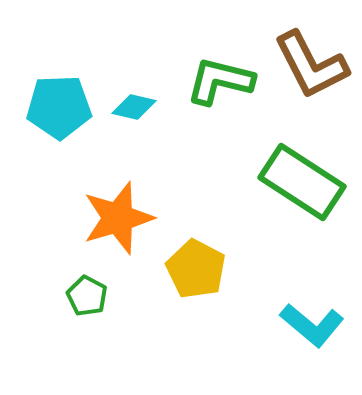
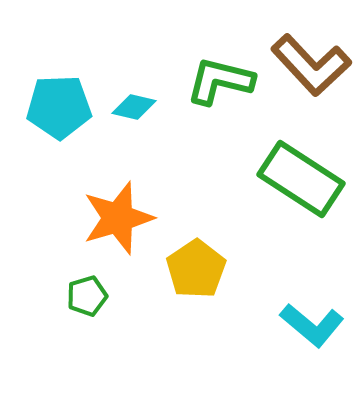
brown L-shape: rotated 16 degrees counterclockwise
green rectangle: moved 1 px left, 3 px up
yellow pentagon: rotated 10 degrees clockwise
green pentagon: rotated 27 degrees clockwise
